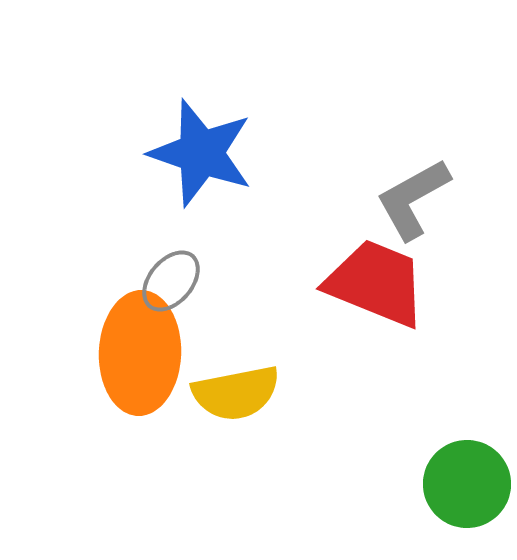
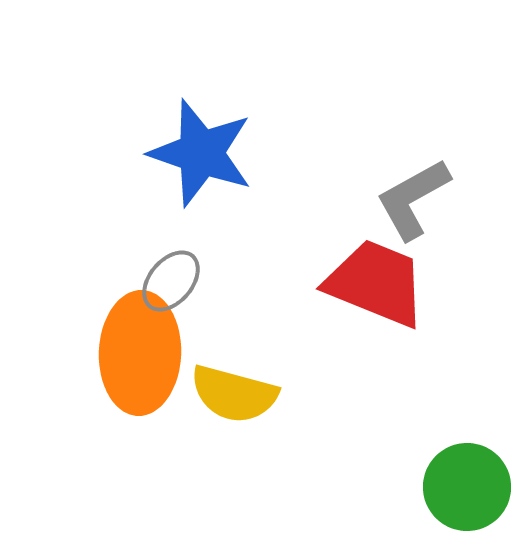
yellow semicircle: moved 2 px left, 1 px down; rotated 26 degrees clockwise
green circle: moved 3 px down
